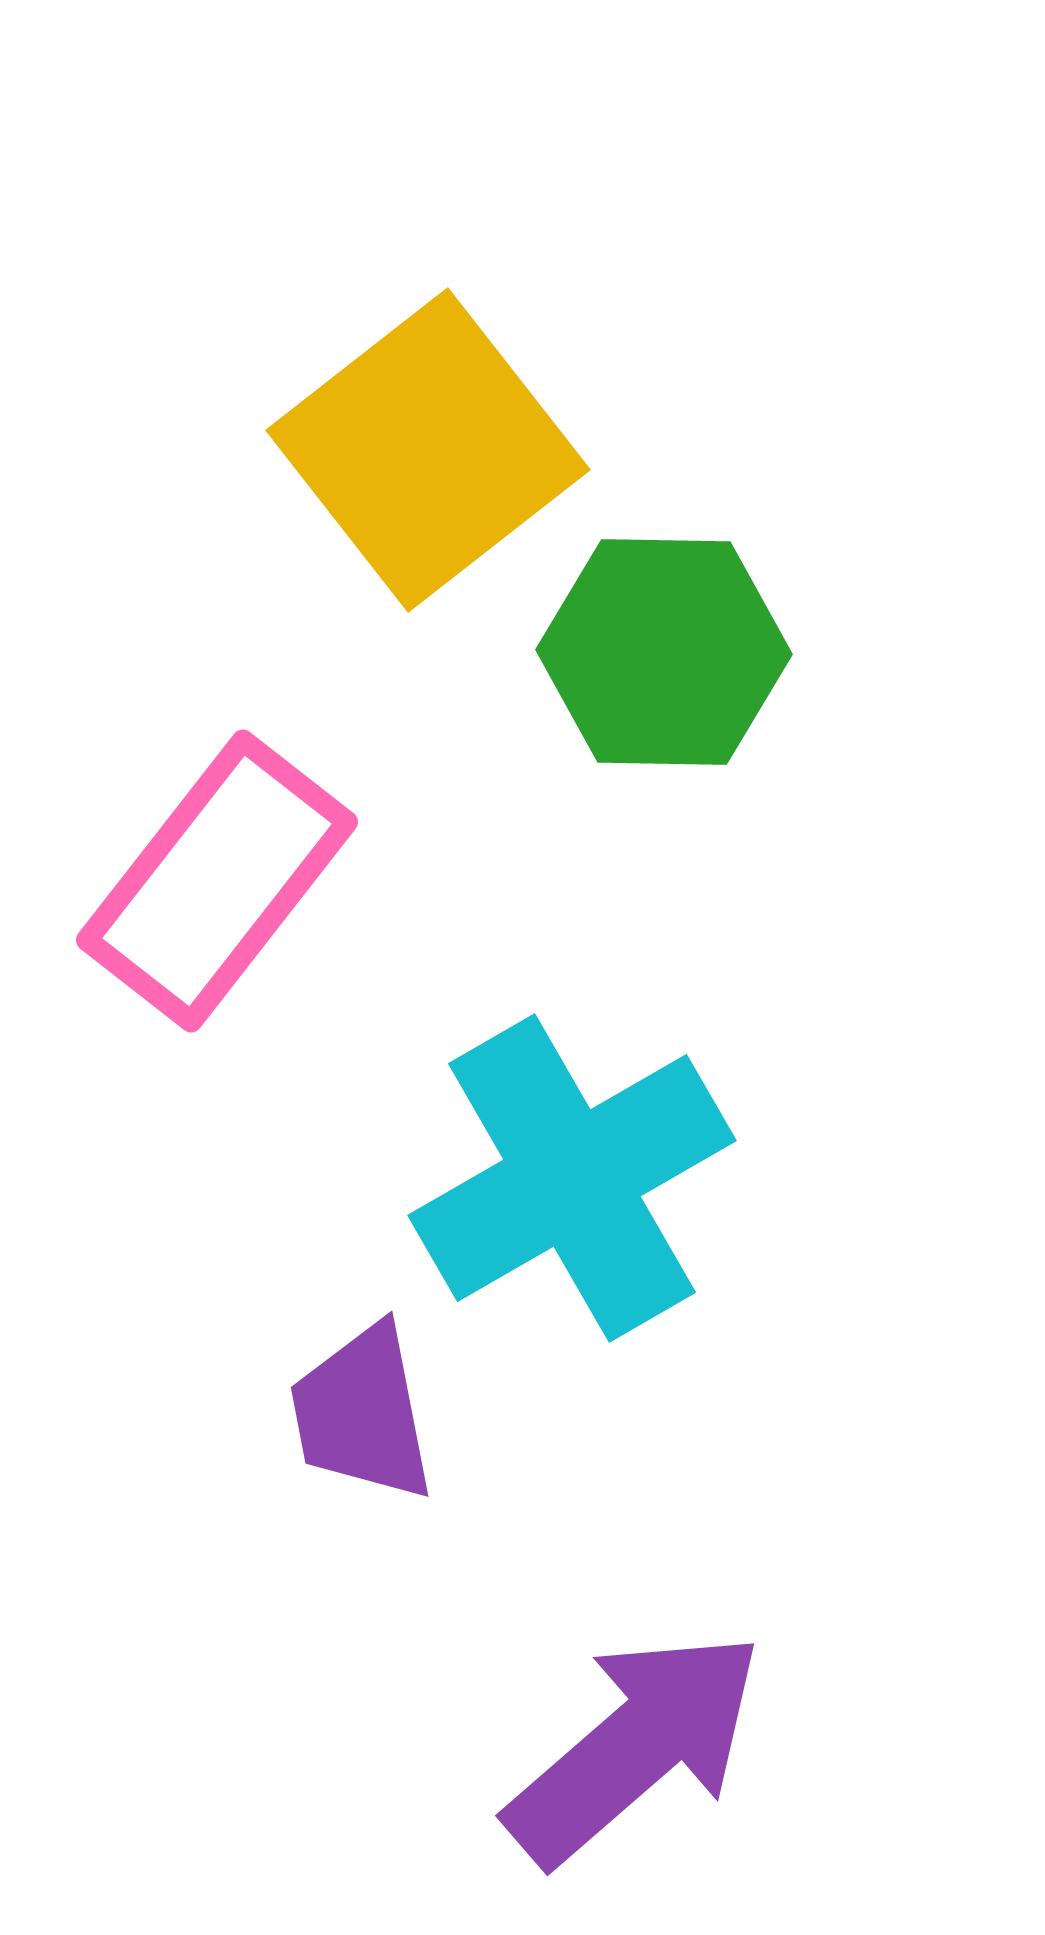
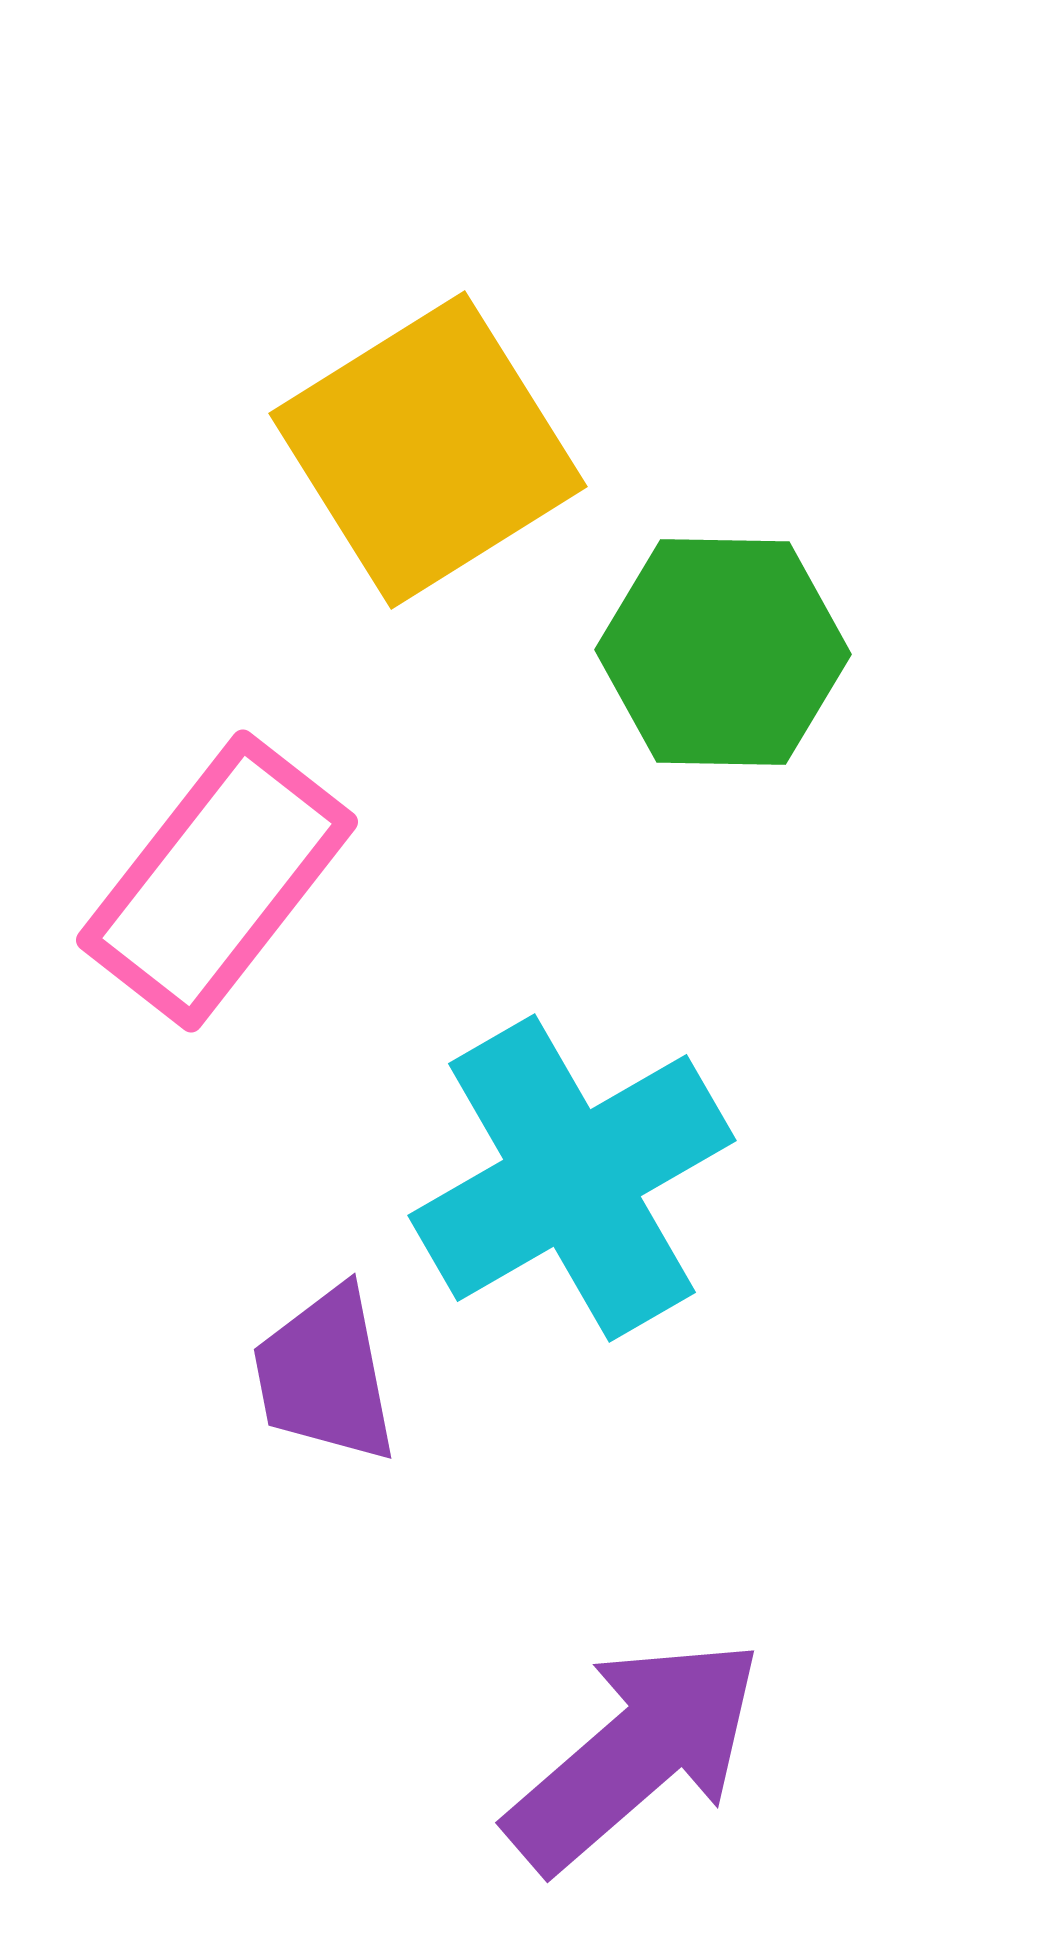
yellow square: rotated 6 degrees clockwise
green hexagon: moved 59 px right
purple trapezoid: moved 37 px left, 38 px up
purple arrow: moved 7 px down
